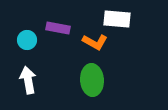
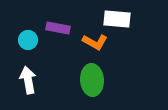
cyan circle: moved 1 px right
